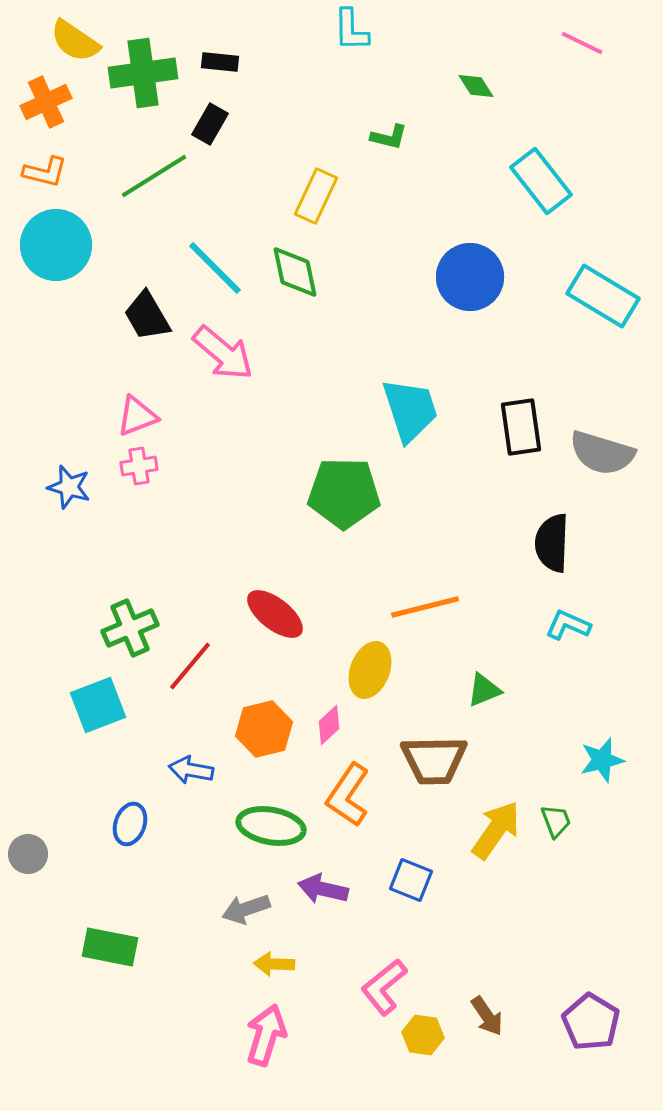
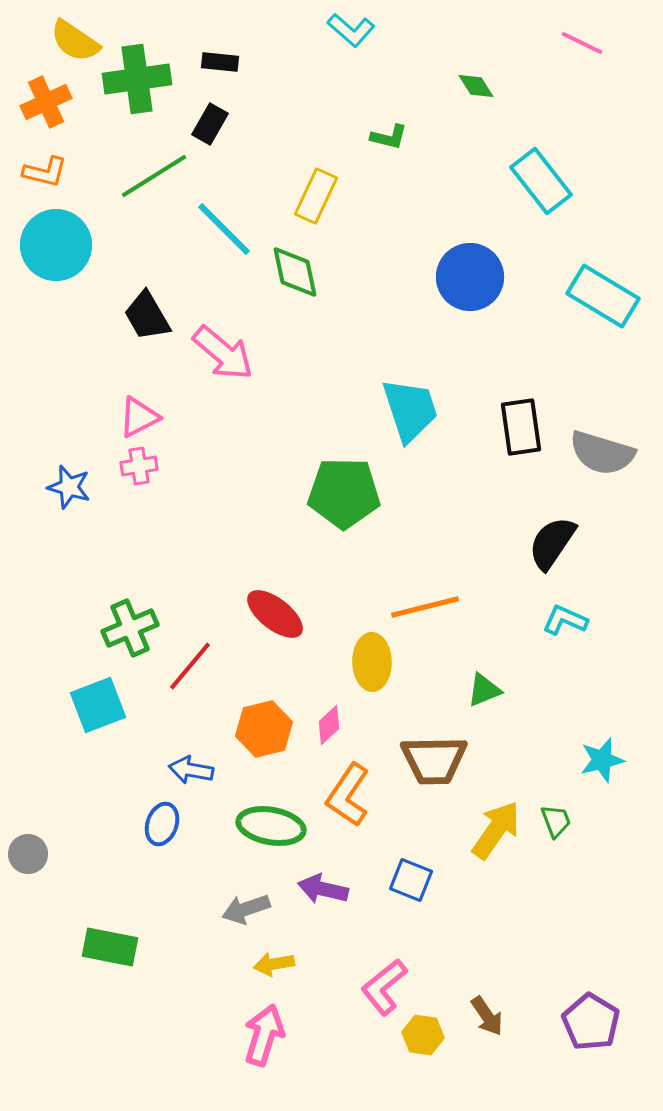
cyan L-shape at (351, 30): rotated 48 degrees counterclockwise
green cross at (143, 73): moved 6 px left, 6 px down
cyan line at (215, 268): moved 9 px right, 39 px up
pink triangle at (137, 416): moved 2 px right, 1 px down; rotated 6 degrees counterclockwise
black semicircle at (552, 543): rotated 32 degrees clockwise
cyan L-shape at (568, 625): moved 3 px left, 5 px up
yellow ellipse at (370, 670): moved 2 px right, 8 px up; rotated 22 degrees counterclockwise
blue ellipse at (130, 824): moved 32 px right
yellow arrow at (274, 964): rotated 12 degrees counterclockwise
pink arrow at (266, 1035): moved 2 px left
